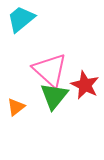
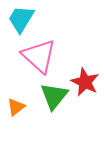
cyan trapezoid: rotated 20 degrees counterclockwise
pink triangle: moved 11 px left, 14 px up
red star: moved 3 px up
